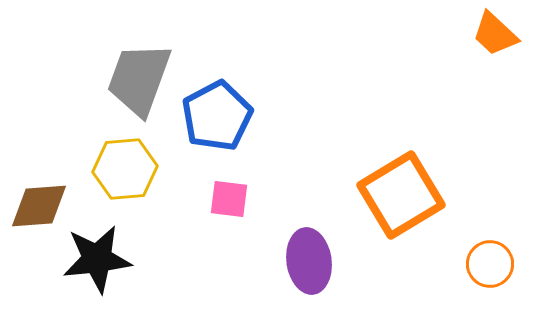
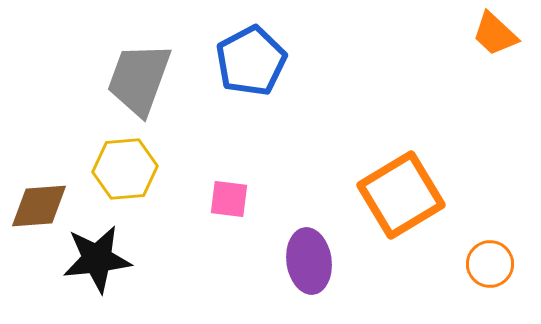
blue pentagon: moved 34 px right, 55 px up
